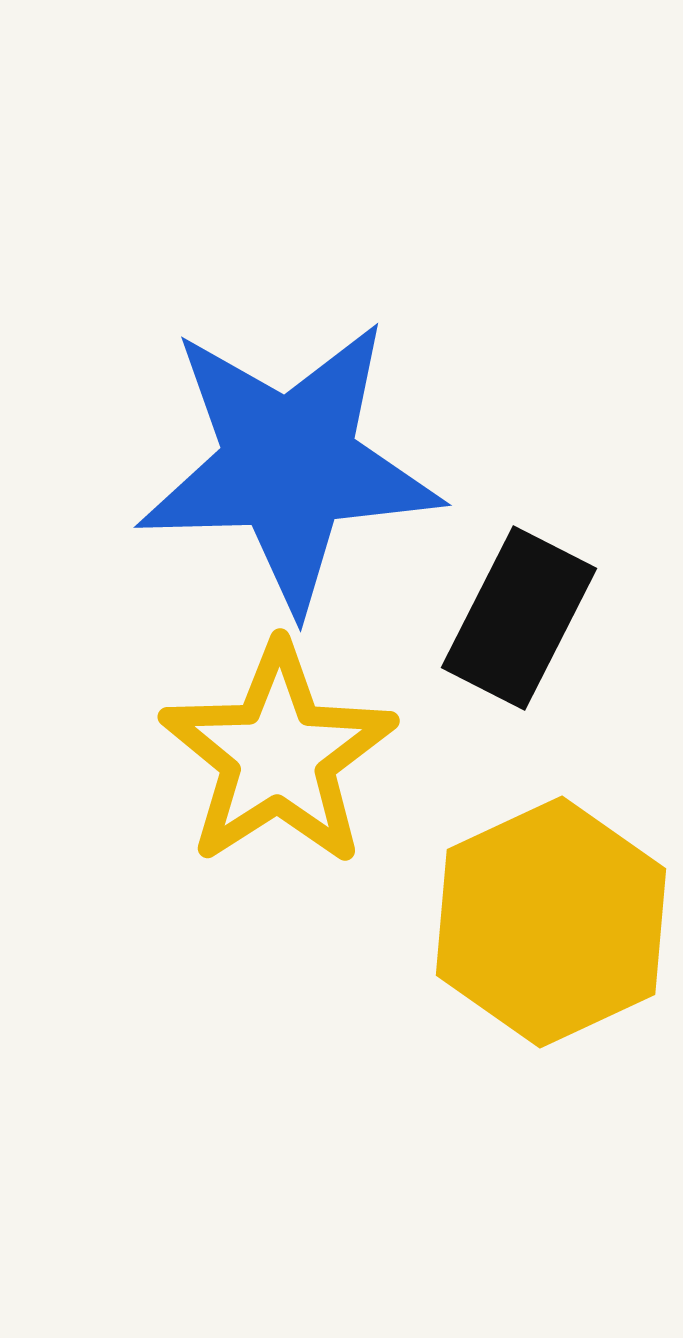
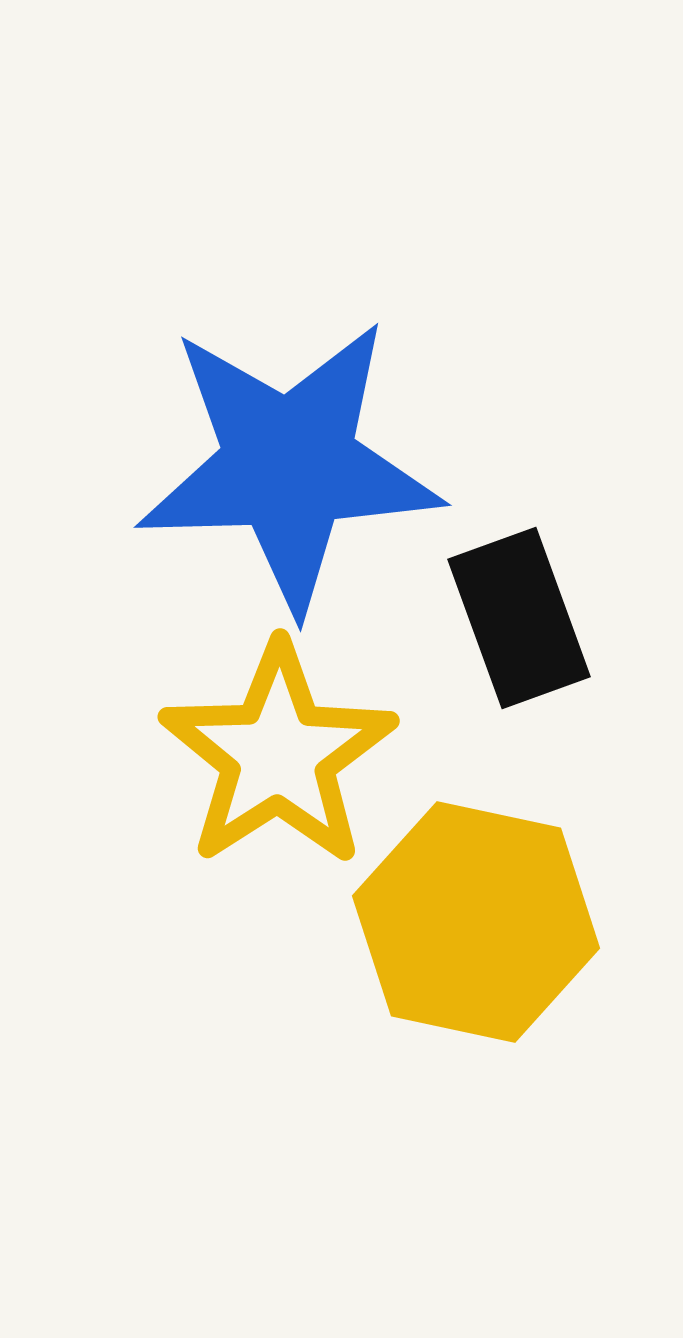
black rectangle: rotated 47 degrees counterclockwise
yellow hexagon: moved 75 px left; rotated 23 degrees counterclockwise
